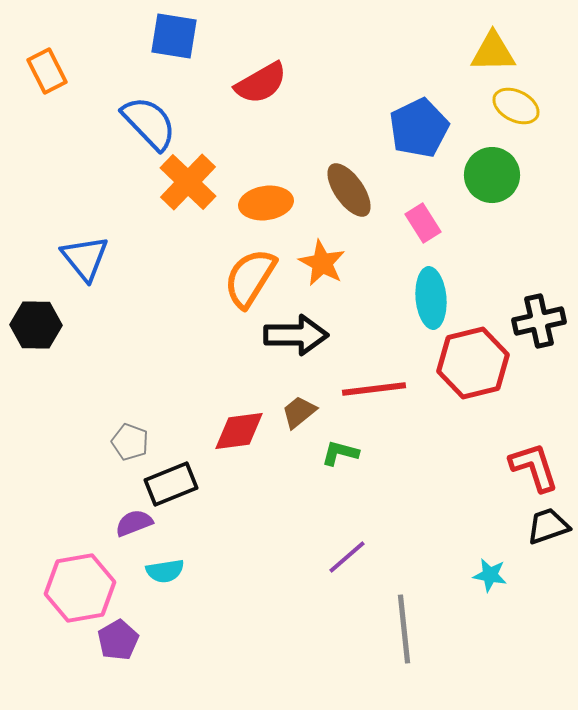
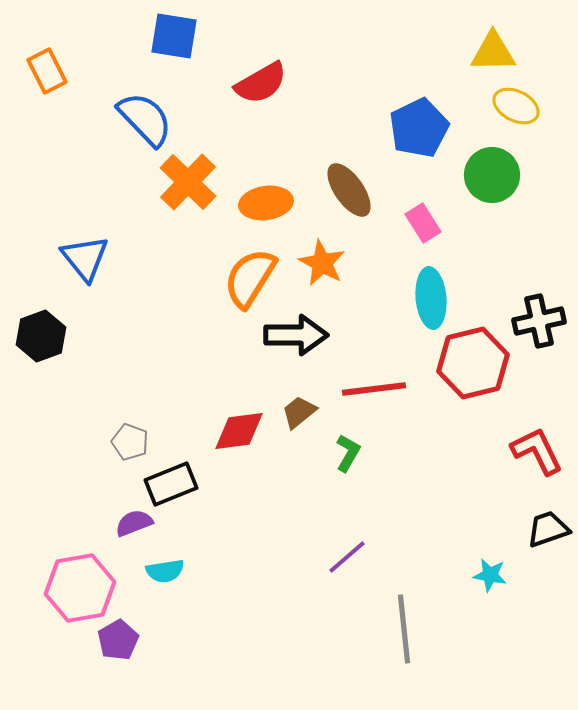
blue semicircle: moved 4 px left, 4 px up
black hexagon: moved 5 px right, 11 px down; rotated 21 degrees counterclockwise
green L-shape: moved 8 px right; rotated 105 degrees clockwise
red L-shape: moved 3 px right, 16 px up; rotated 8 degrees counterclockwise
black trapezoid: moved 3 px down
